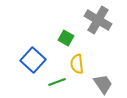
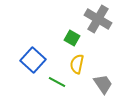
gray cross: moved 1 px up
green square: moved 6 px right
yellow semicircle: rotated 18 degrees clockwise
green line: rotated 48 degrees clockwise
